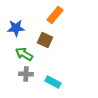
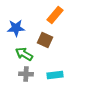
cyan rectangle: moved 2 px right, 7 px up; rotated 35 degrees counterclockwise
